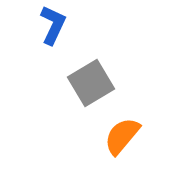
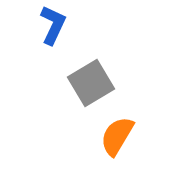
orange semicircle: moved 5 px left; rotated 9 degrees counterclockwise
